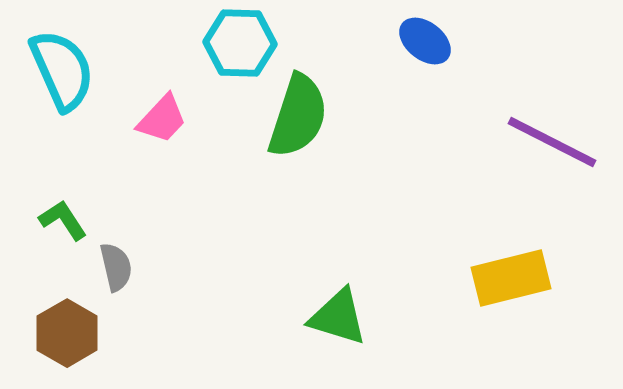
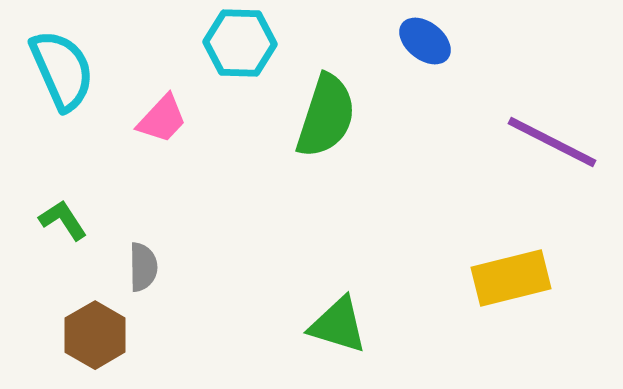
green semicircle: moved 28 px right
gray semicircle: moved 27 px right; rotated 12 degrees clockwise
green triangle: moved 8 px down
brown hexagon: moved 28 px right, 2 px down
